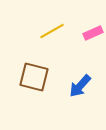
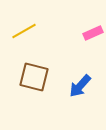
yellow line: moved 28 px left
